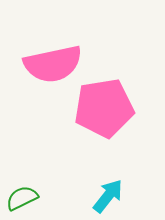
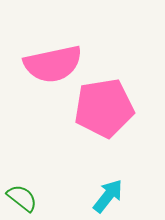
green semicircle: rotated 64 degrees clockwise
